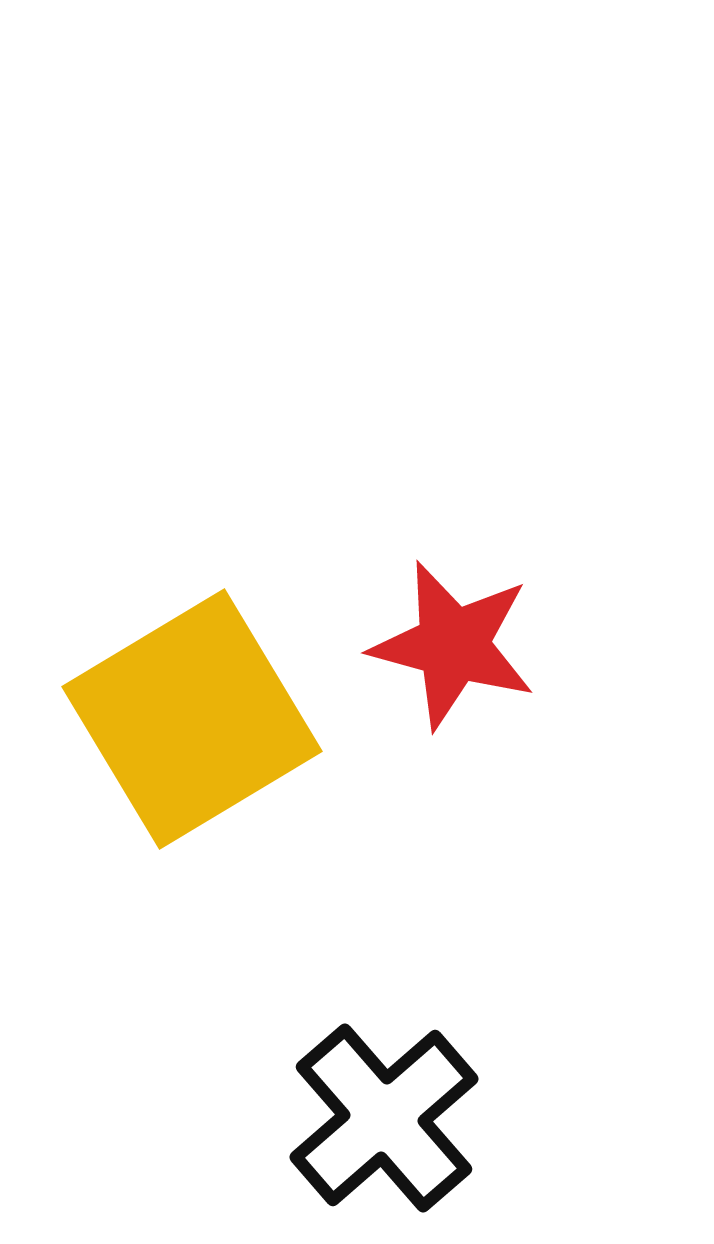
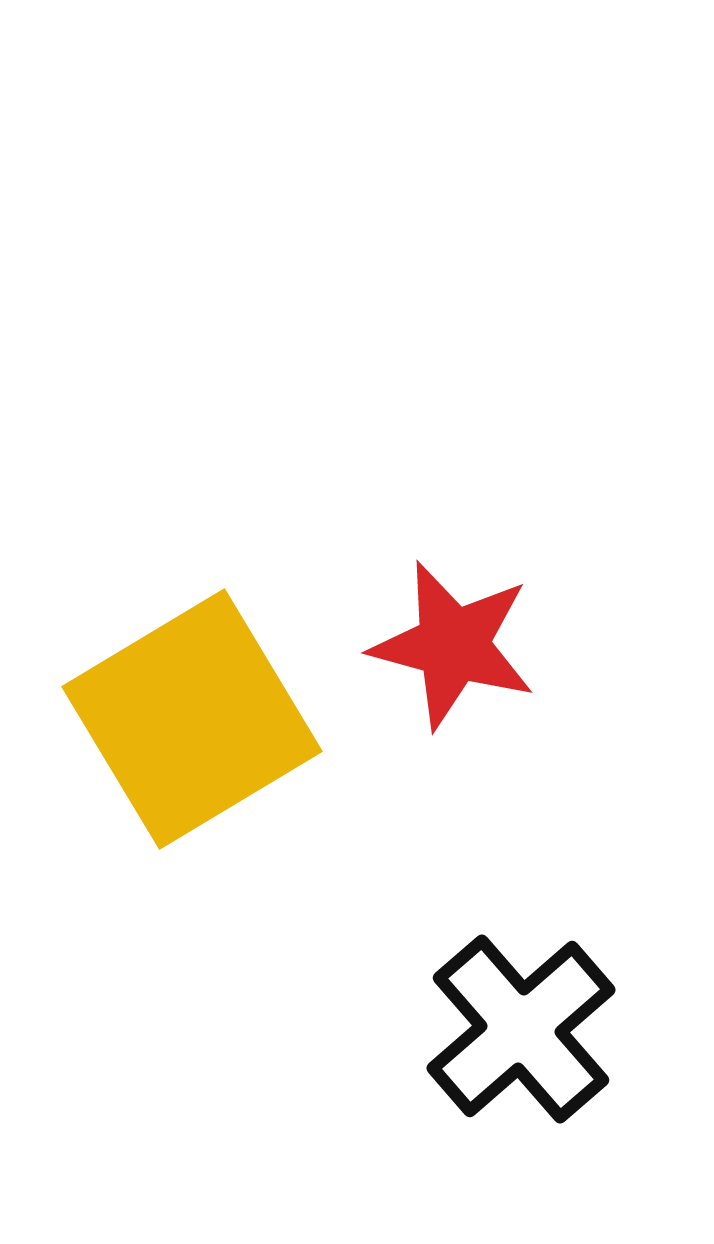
black cross: moved 137 px right, 89 px up
